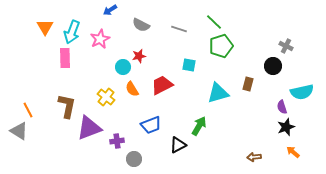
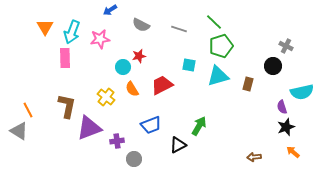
pink star: rotated 18 degrees clockwise
cyan triangle: moved 17 px up
